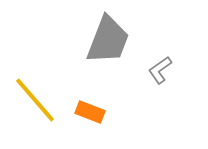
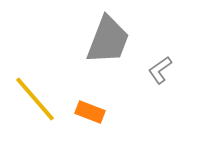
yellow line: moved 1 px up
